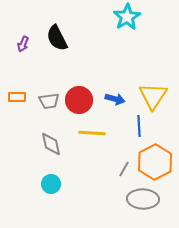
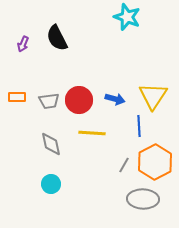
cyan star: rotated 20 degrees counterclockwise
gray line: moved 4 px up
